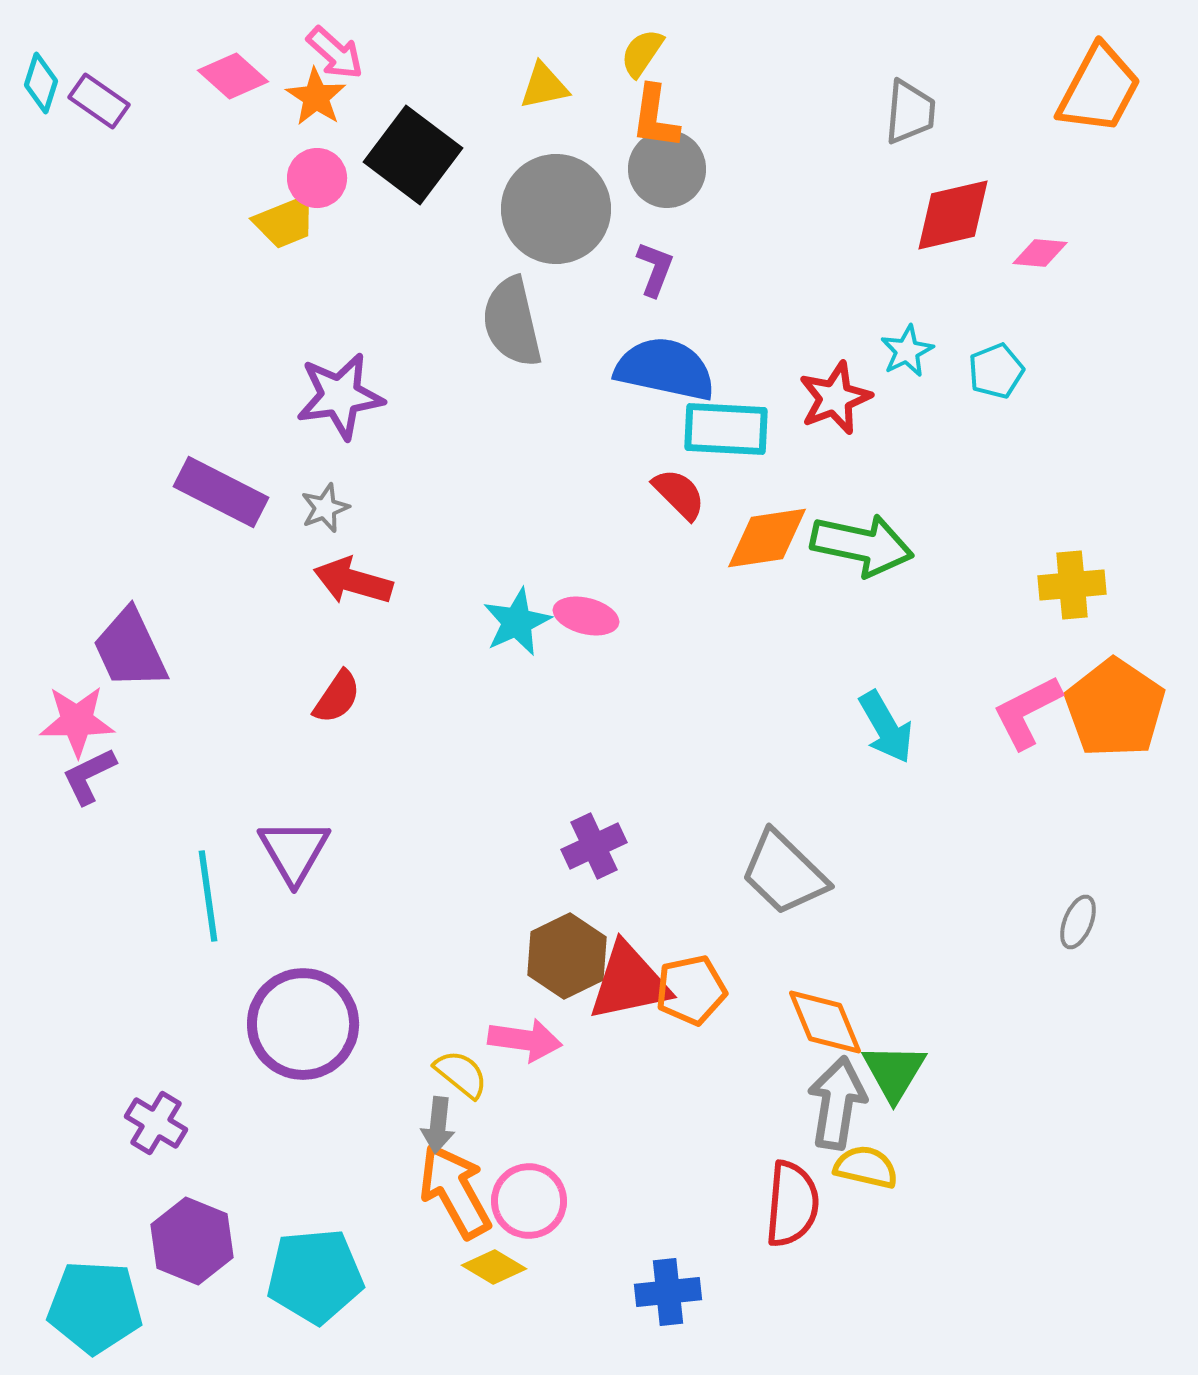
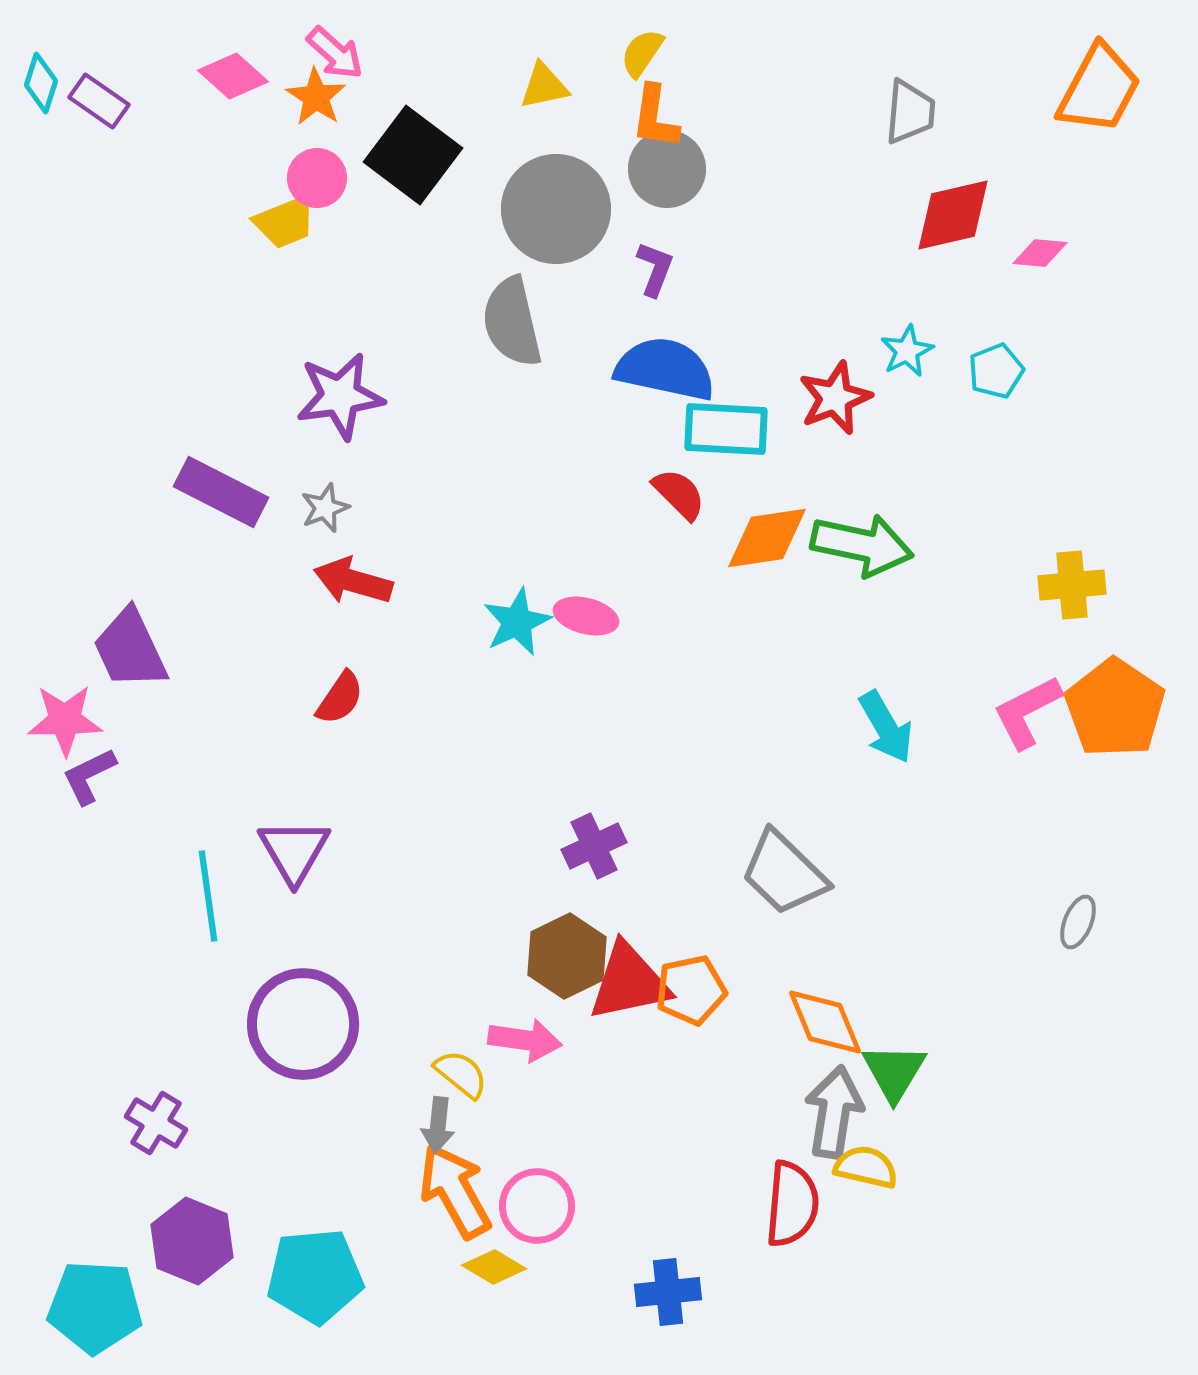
red semicircle at (337, 697): moved 3 px right, 1 px down
pink star at (77, 721): moved 12 px left, 1 px up
gray arrow at (837, 1103): moved 3 px left, 9 px down
pink circle at (529, 1201): moved 8 px right, 5 px down
